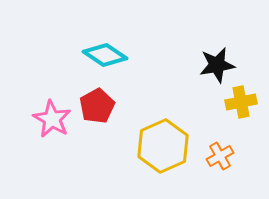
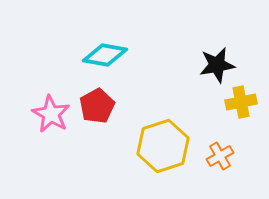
cyan diamond: rotated 24 degrees counterclockwise
pink star: moved 1 px left, 5 px up
yellow hexagon: rotated 6 degrees clockwise
